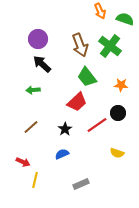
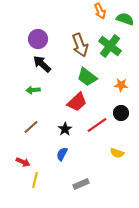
green trapezoid: rotated 15 degrees counterclockwise
black circle: moved 3 px right
blue semicircle: rotated 40 degrees counterclockwise
